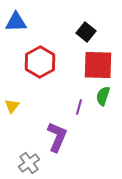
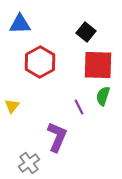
blue triangle: moved 4 px right, 2 px down
purple line: rotated 42 degrees counterclockwise
